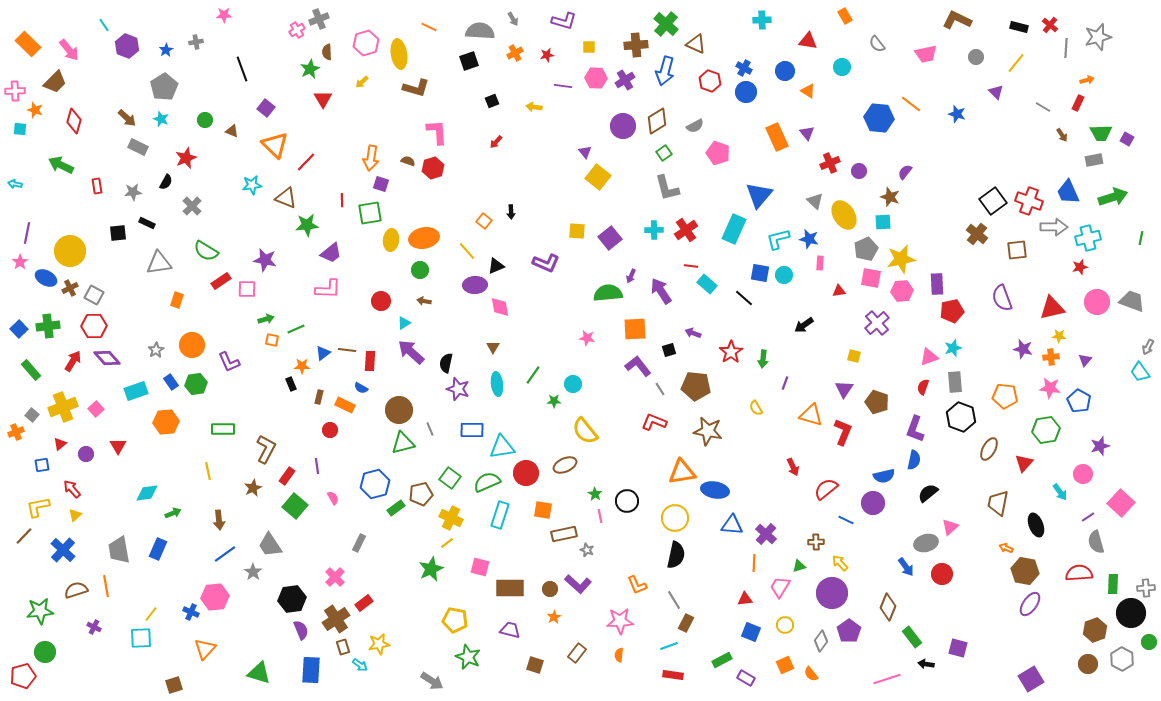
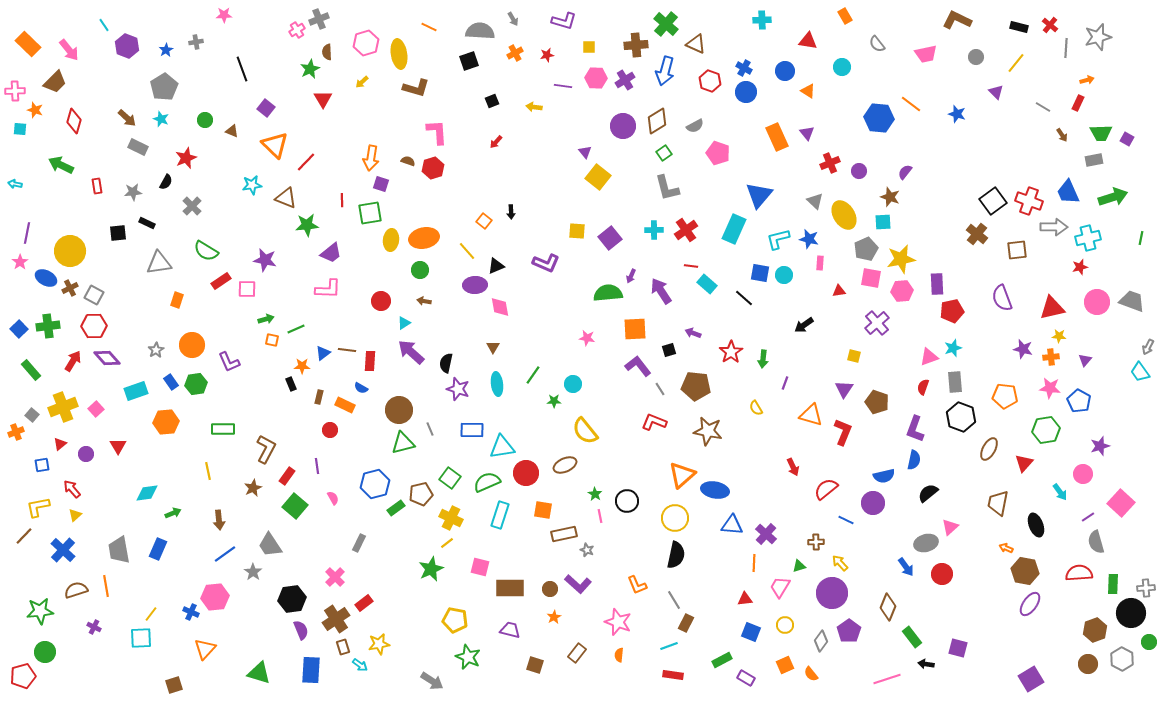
orange triangle at (682, 472): moved 3 px down; rotated 32 degrees counterclockwise
pink star at (620, 621): moved 2 px left, 1 px down; rotated 24 degrees clockwise
